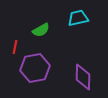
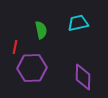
cyan trapezoid: moved 5 px down
green semicircle: rotated 72 degrees counterclockwise
purple hexagon: moved 3 px left; rotated 8 degrees clockwise
